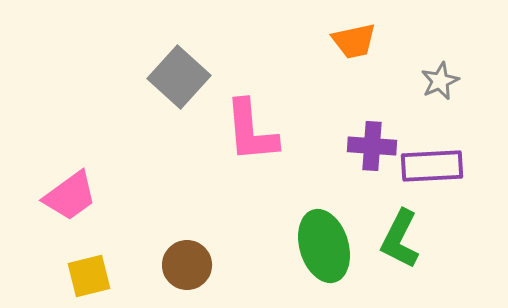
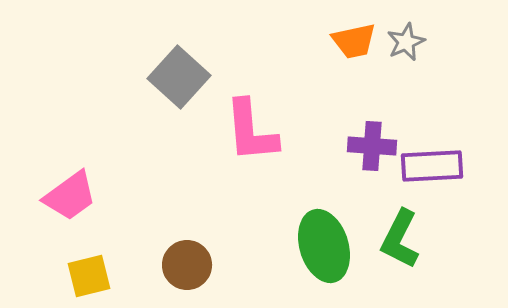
gray star: moved 34 px left, 39 px up
